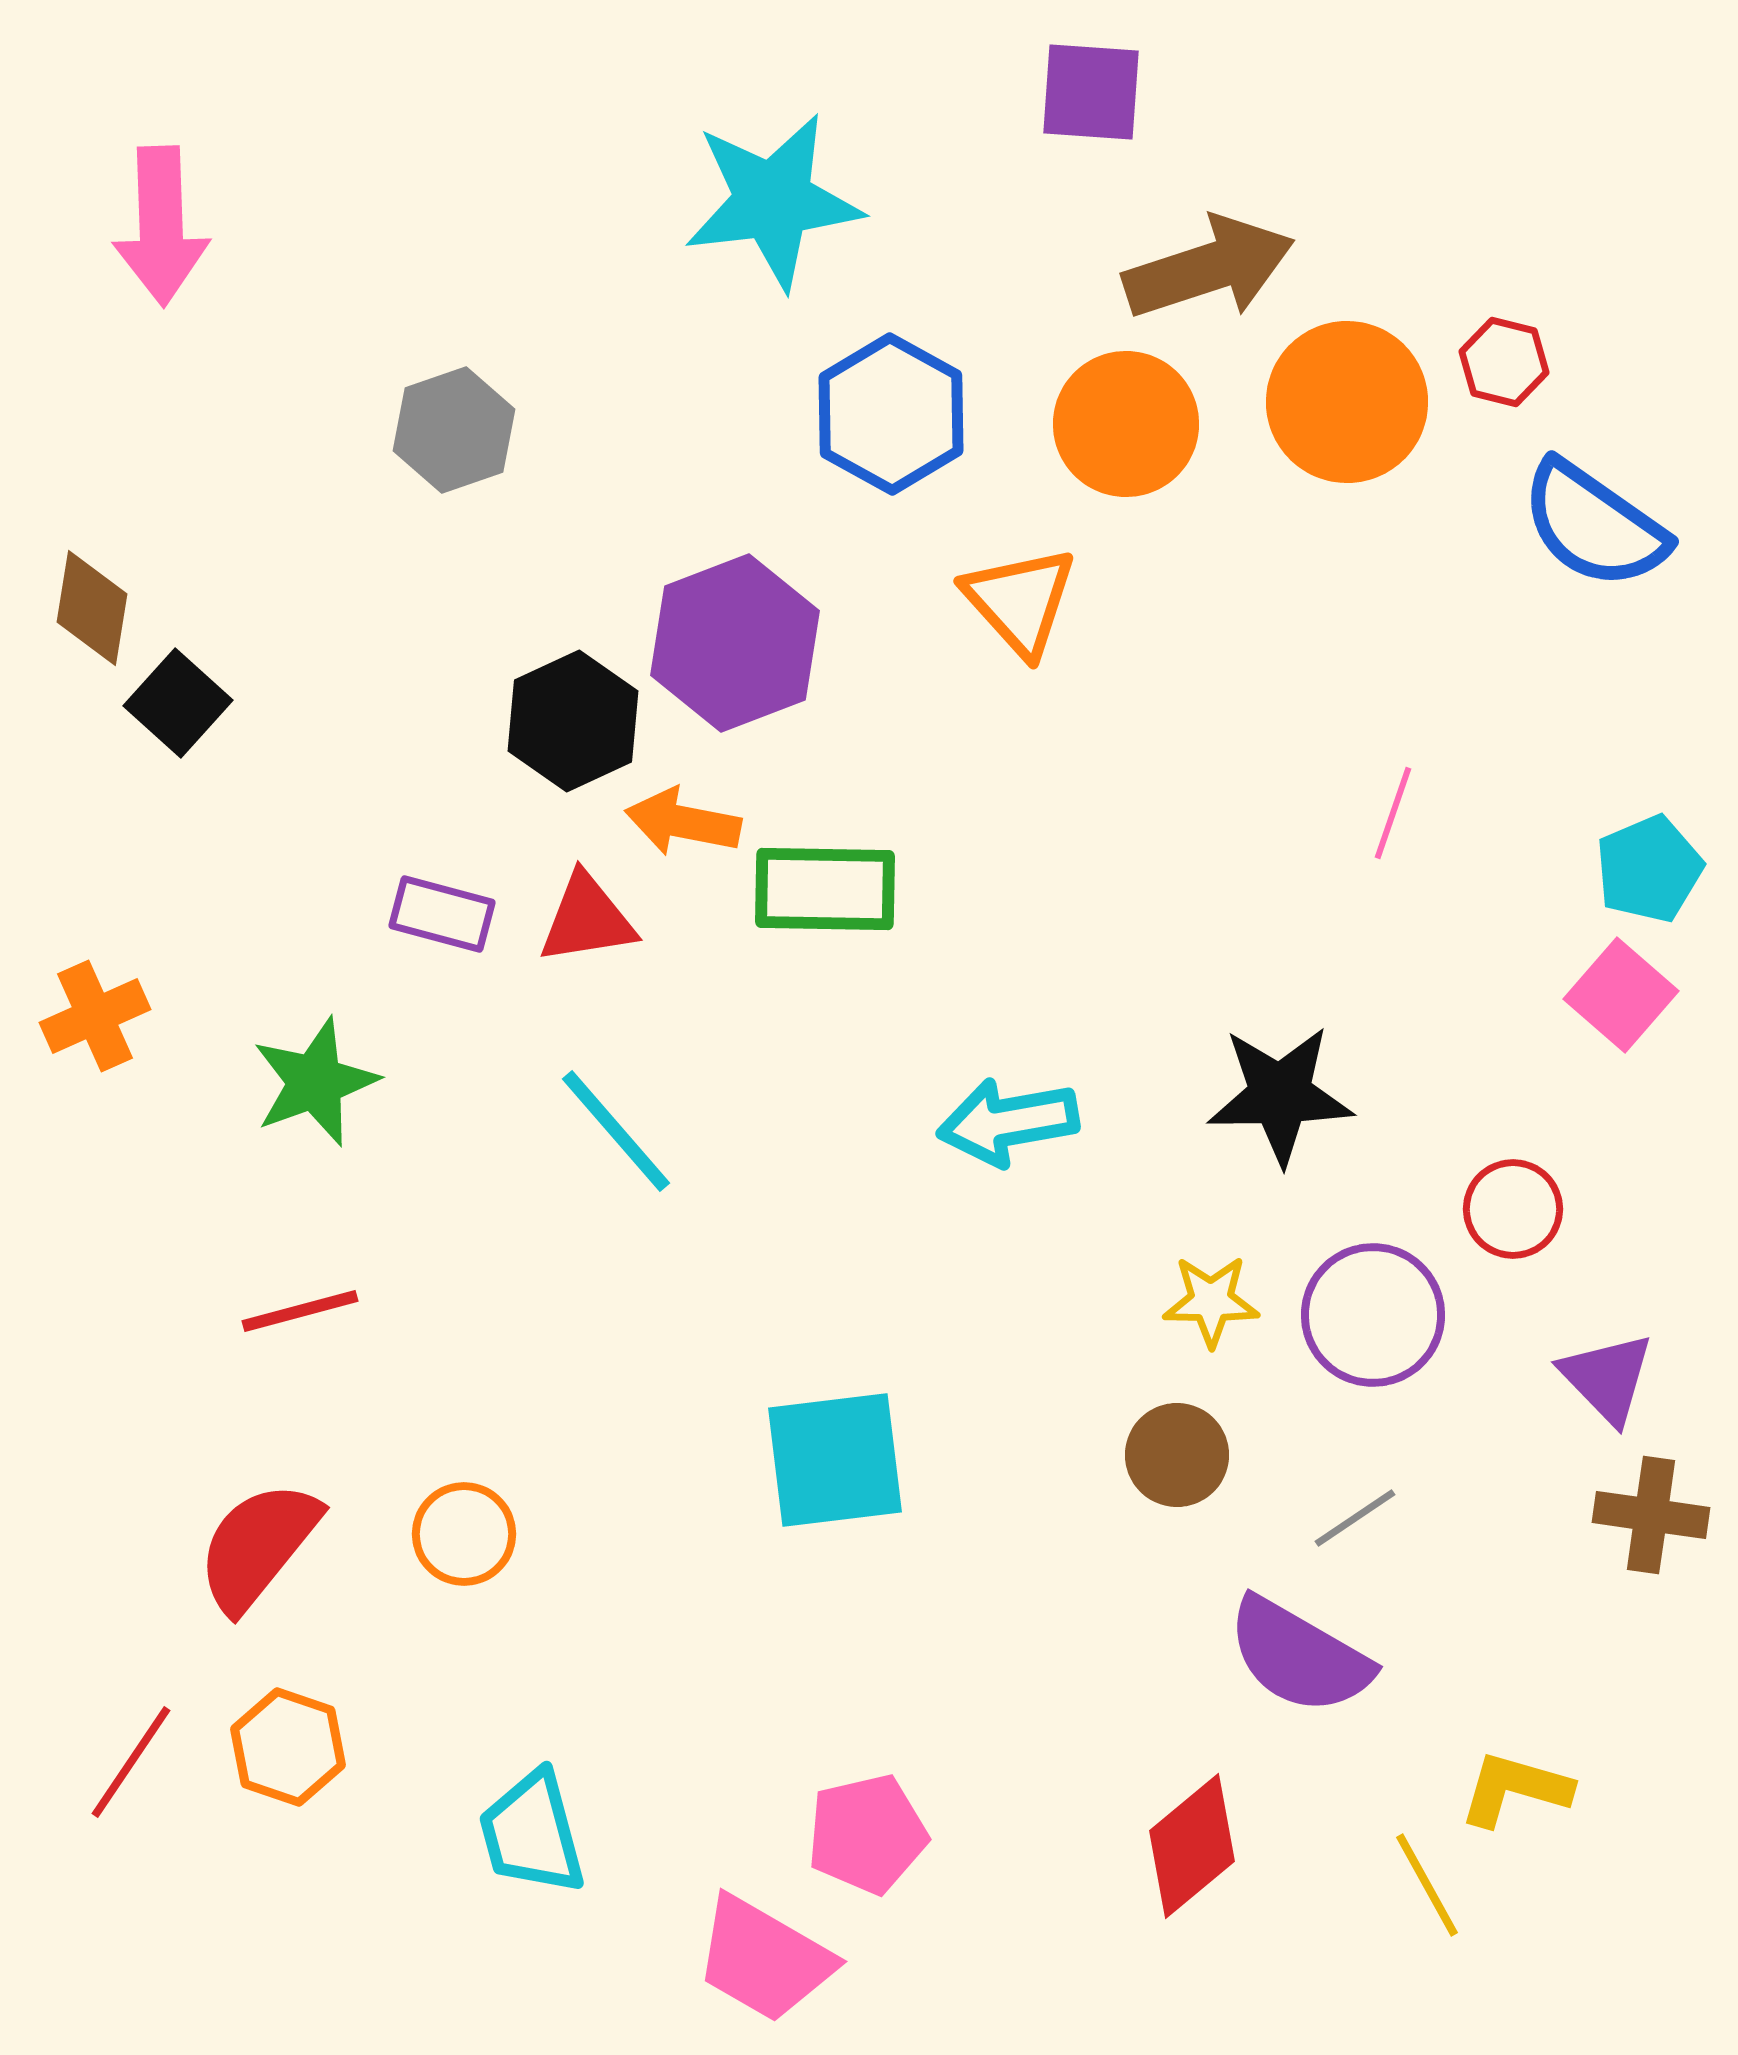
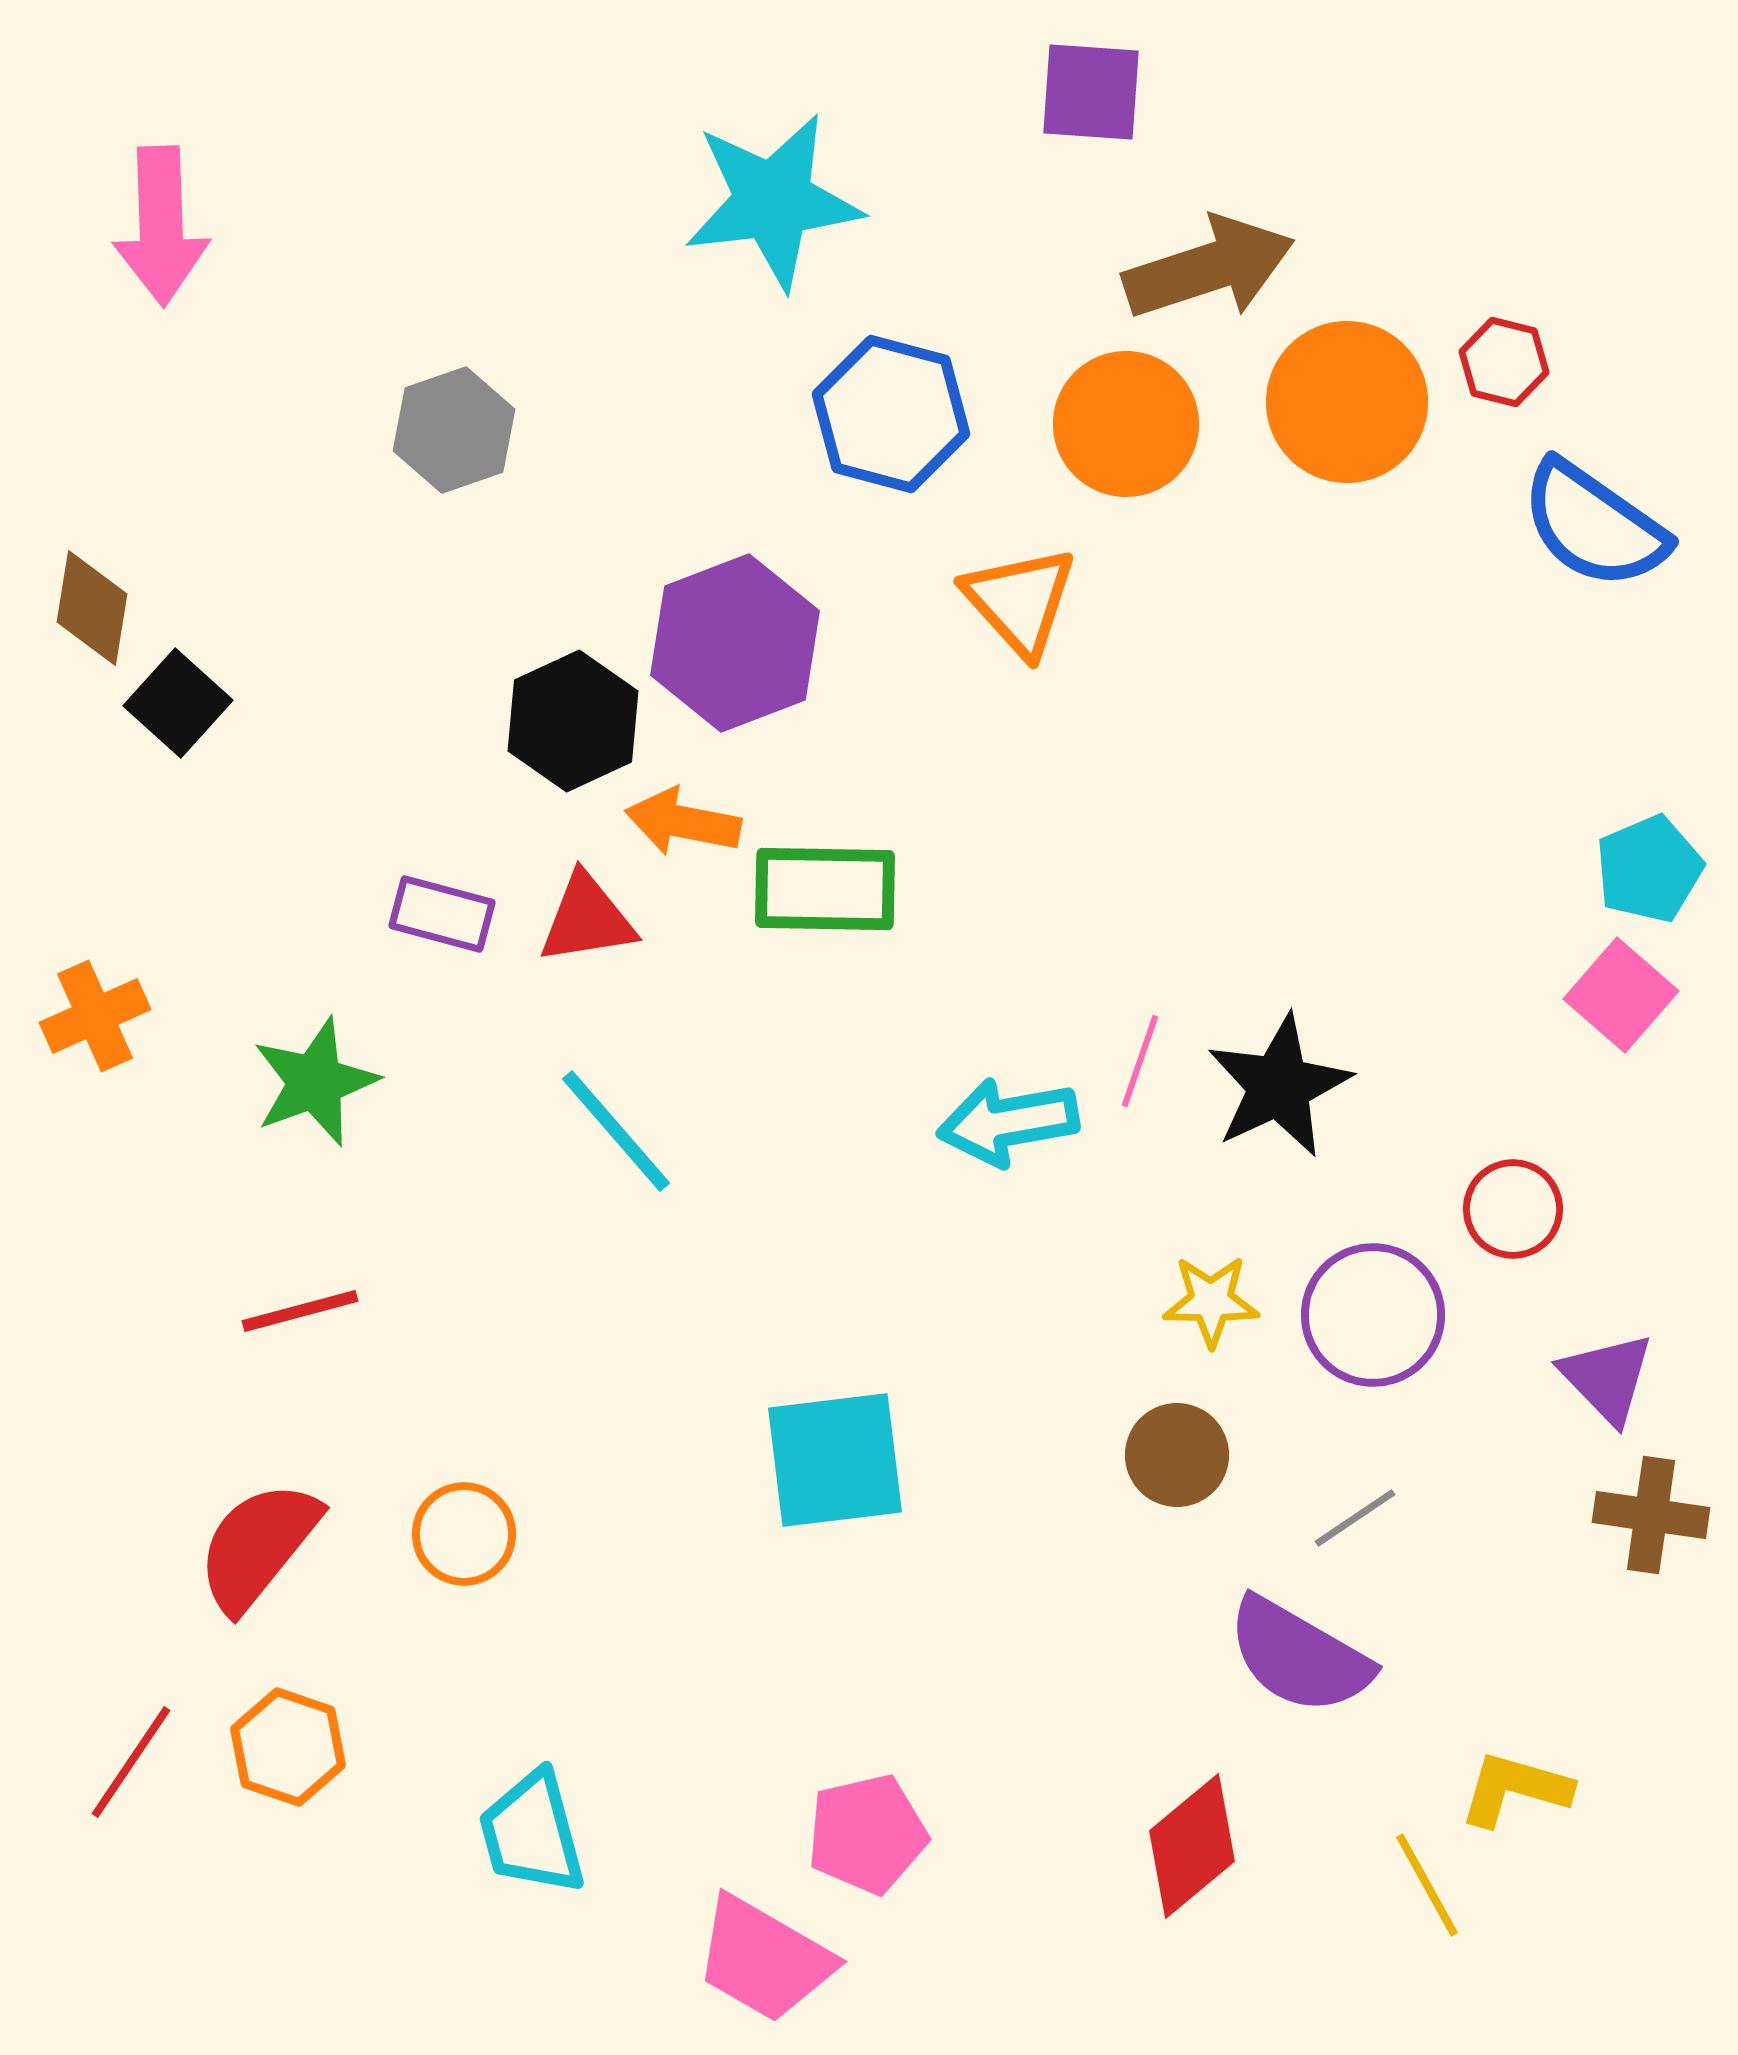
blue hexagon at (891, 414): rotated 14 degrees counterclockwise
pink line at (1393, 813): moved 253 px left, 248 px down
black star at (1280, 1095): moved 1 px left, 9 px up; rotated 24 degrees counterclockwise
